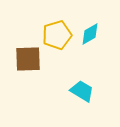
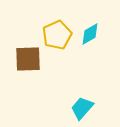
yellow pentagon: rotated 8 degrees counterclockwise
cyan trapezoid: moved 17 px down; rotated 80 degrees counterclockwise
